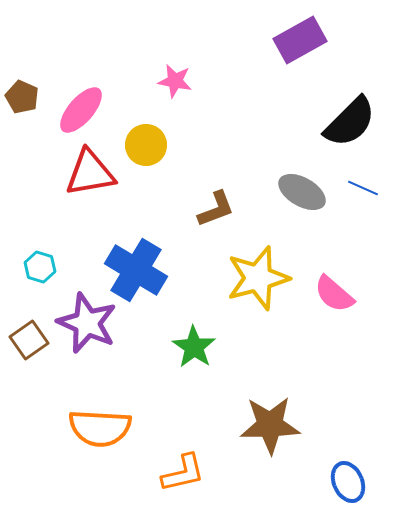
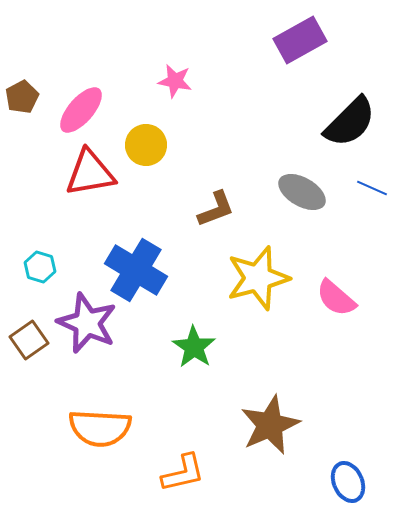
brown pentagon: rotated 20 degrees clockwise
blue line: moved 9 px right
pink semicircle: moved 2 px right, 4 px down
brown star: rotated 22 degrees counterclockwise
